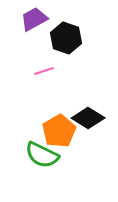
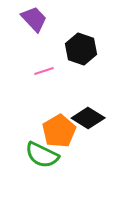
purple trapezoid: rotated 76 degrees clockwise
black hexagon: moved 15 px right, 11 px down
